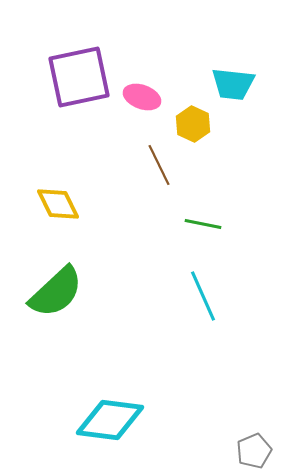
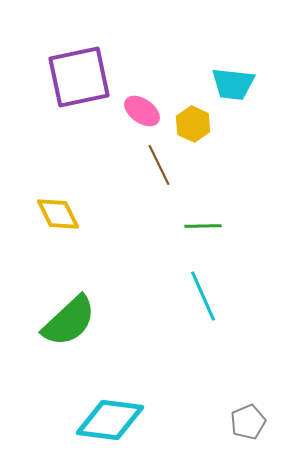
pink ellipse: moved 14 px down; rotated 15 degrees clockwise
yellow diamond: moved 10 px down
green line: moved 2 px down; rotated 12 degrees counterclockwise
green semicircle: moved 13 px right, 29 px down
gray pentagon: moved 6 px left, 29 px up
